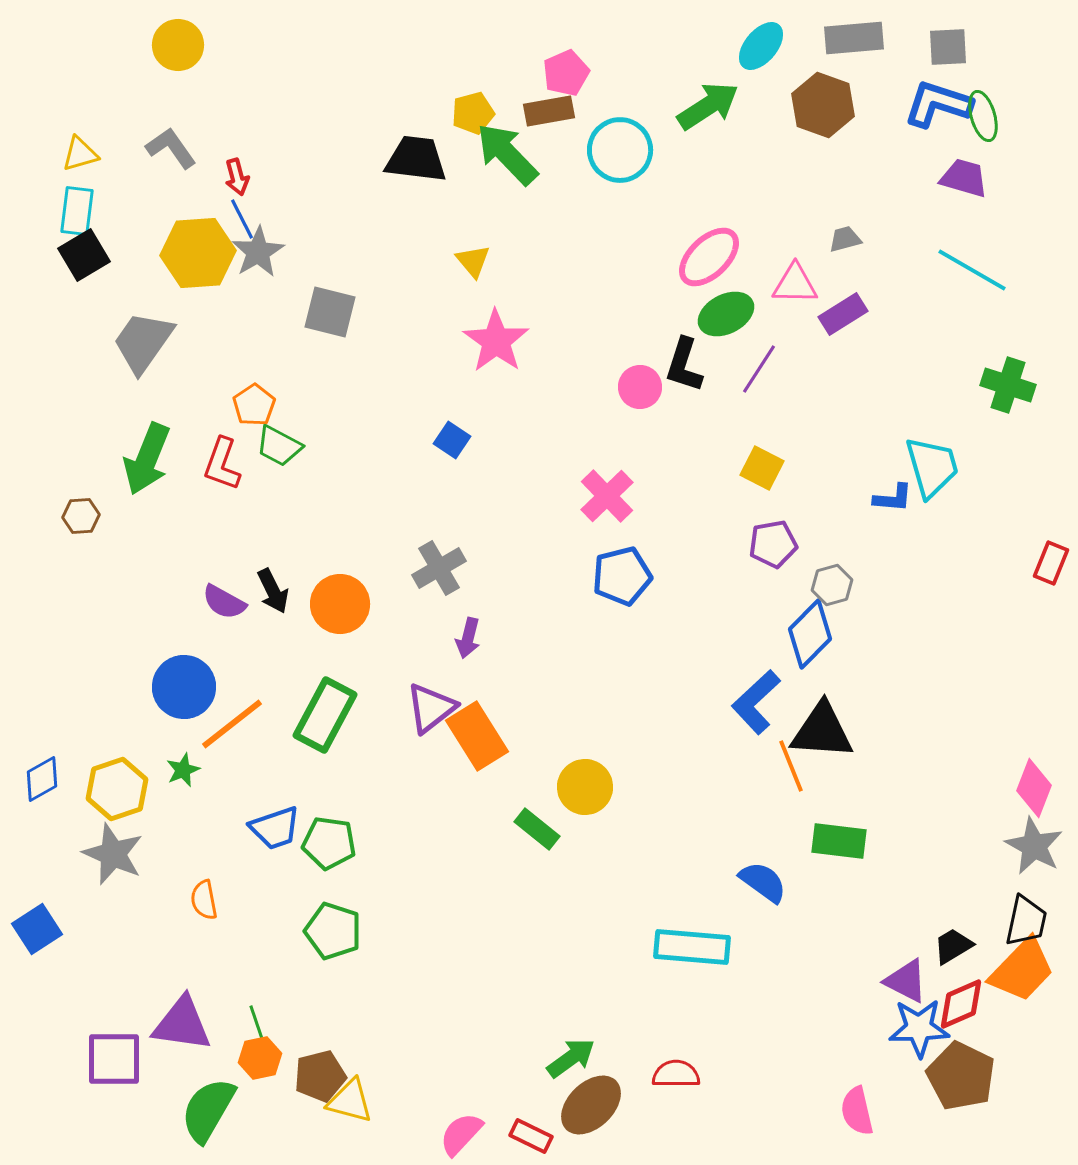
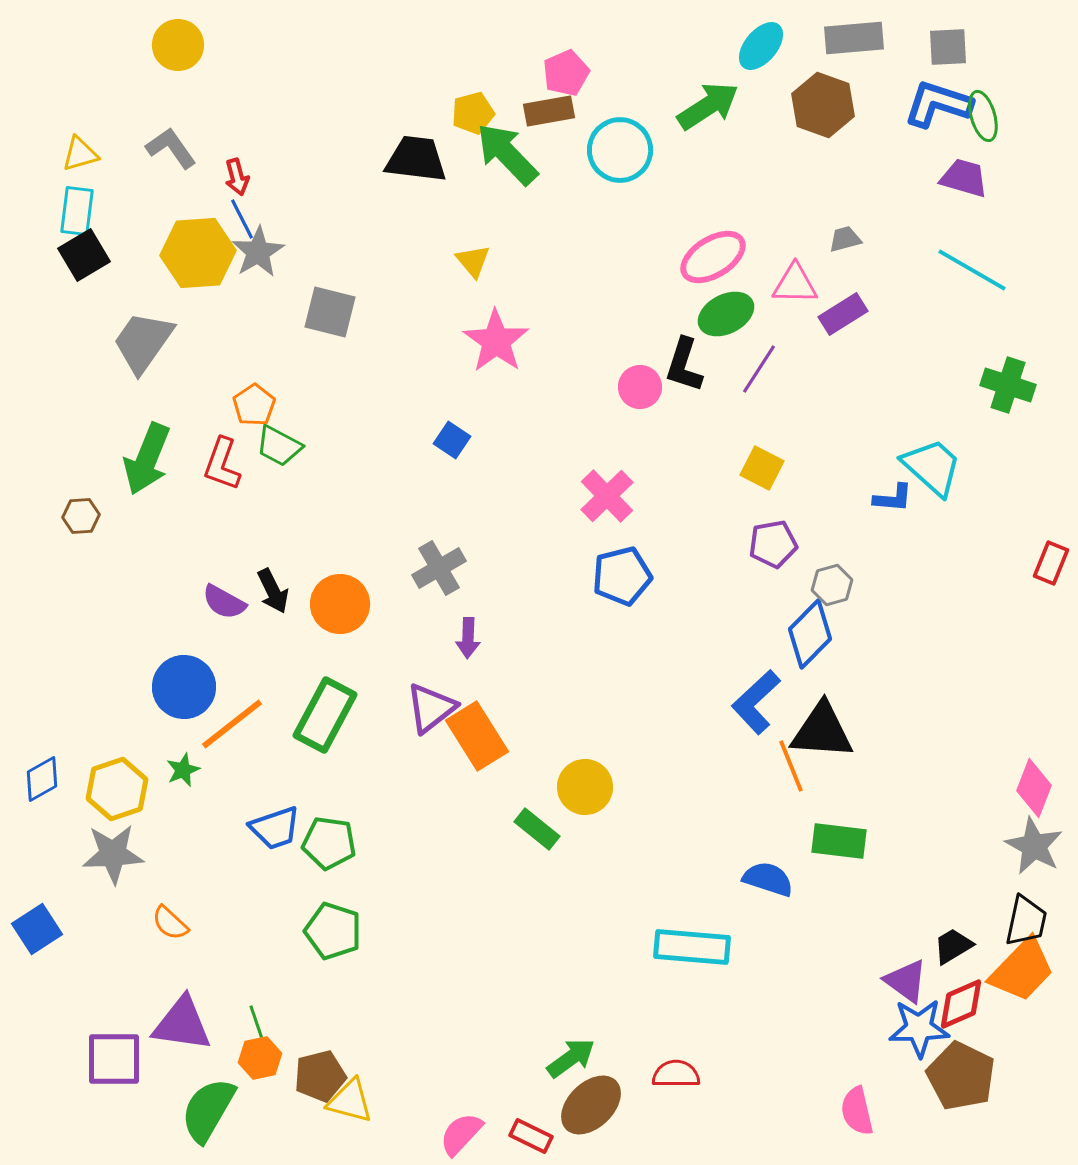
pink ellipse at (709, 257): moved 4 px right; rotated 12 degrees clockwise
cyan trapezoid at (932, 467): rotated 32 degrees counterclockwise
purple arrow at (468, 638): rotated 12 degrees counterclockwise
gray star at (113, 854): rotated 26 degrees counterclockwise
blue semicircle at (763, 882): moved 5 px right, 3 px up; rotated 18 degrees counterclockwise
orange semicircle at (204, 900): moved 34 px left, 23 px down; rotated 36 degrees counterclockwise
purple triangle at (906, 981): rotated 9 degrees clockwise
